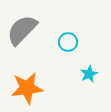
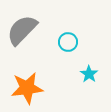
cyan star: rotated 12 degrees counterclockwise
